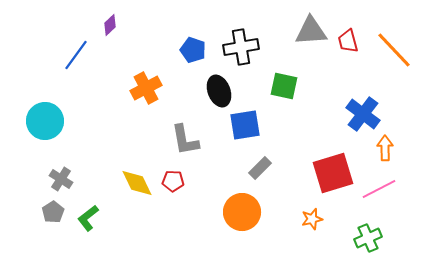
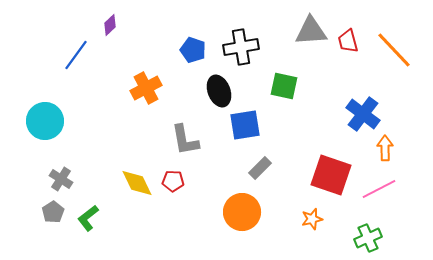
red square: moved 2 px left, 2 px down; rotated 36 degrees clockwise
